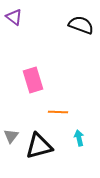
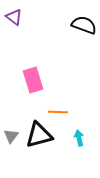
black semicircle: moved 3 px right
black triangle: moved 11 px up
